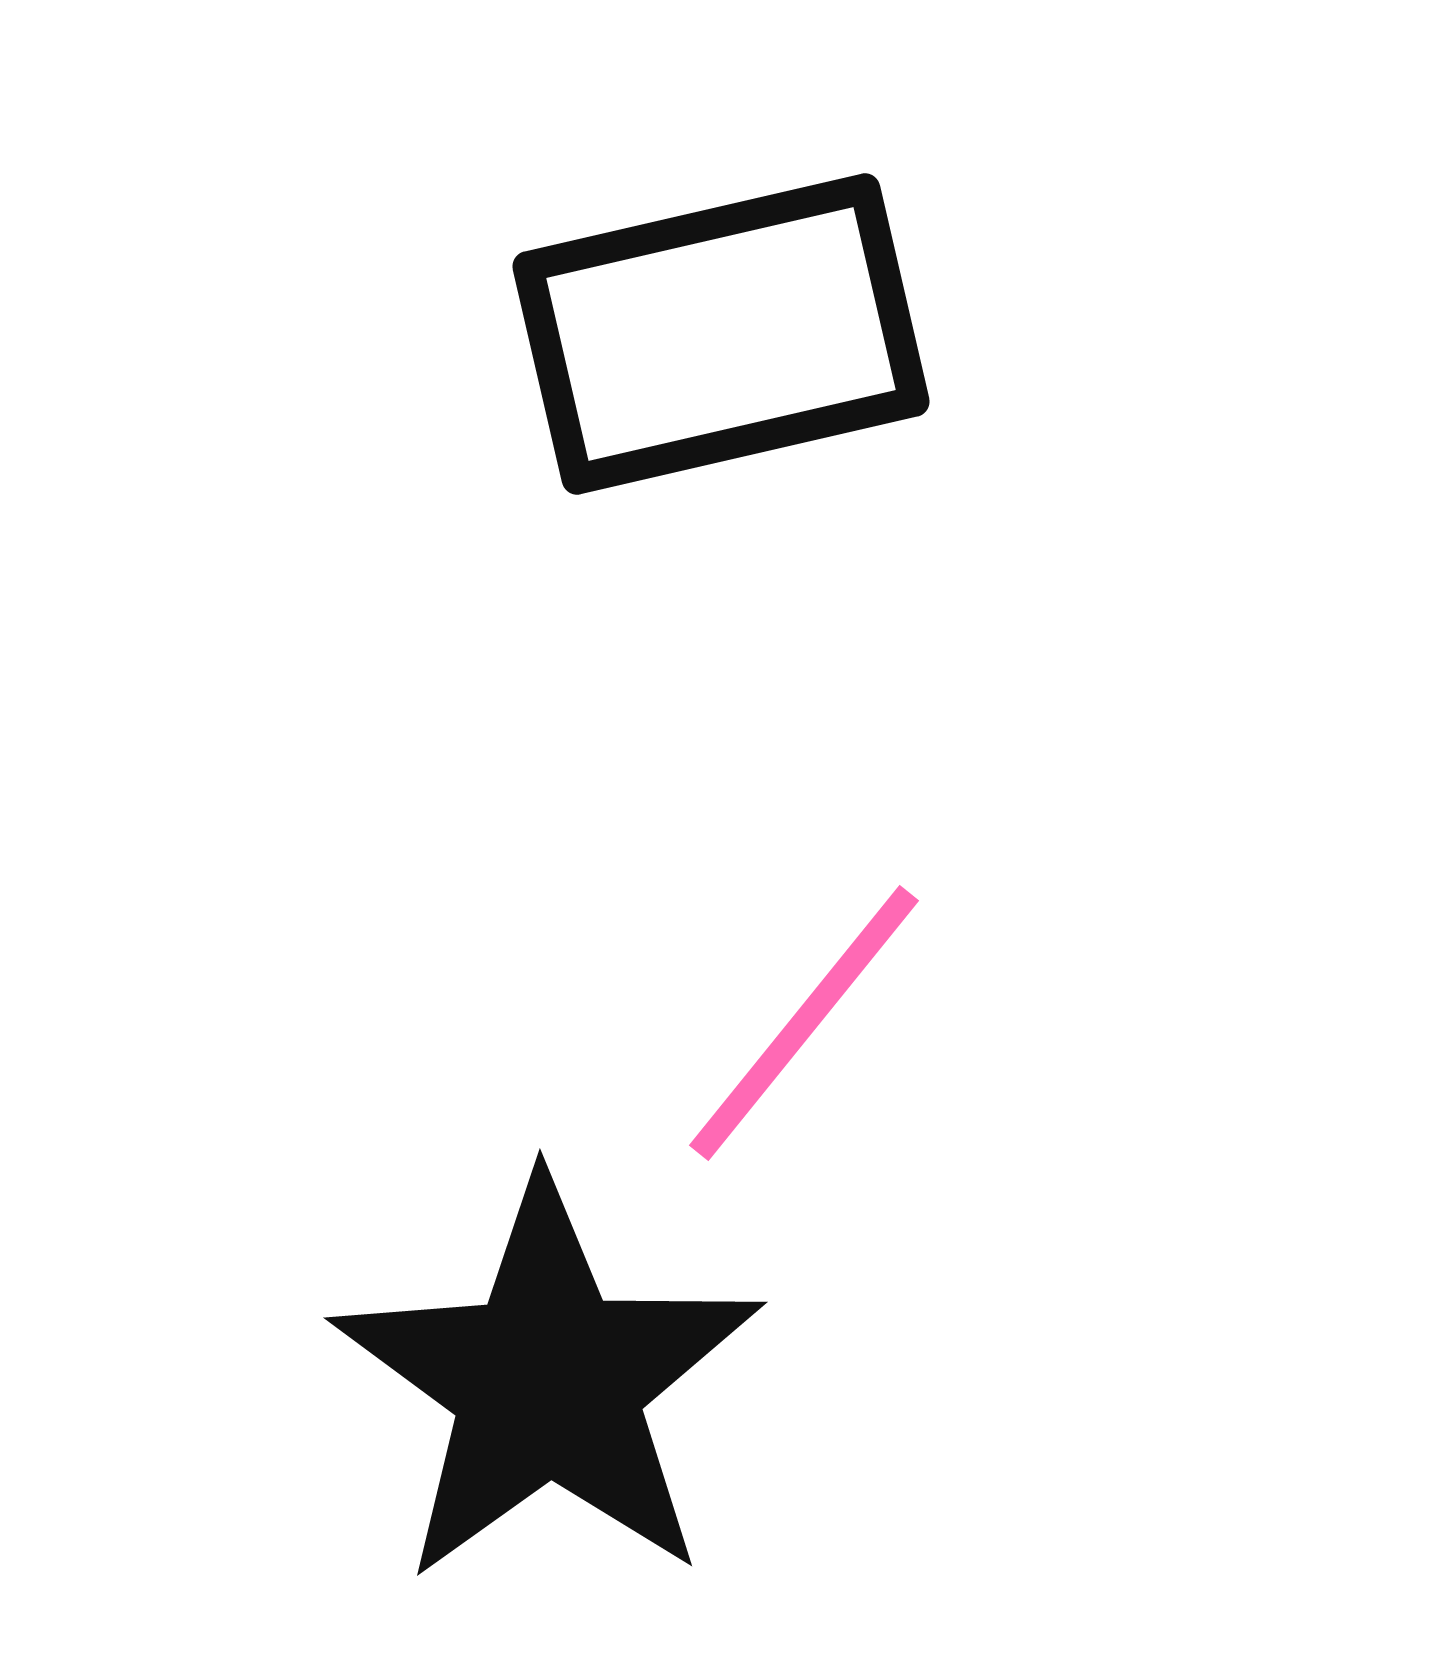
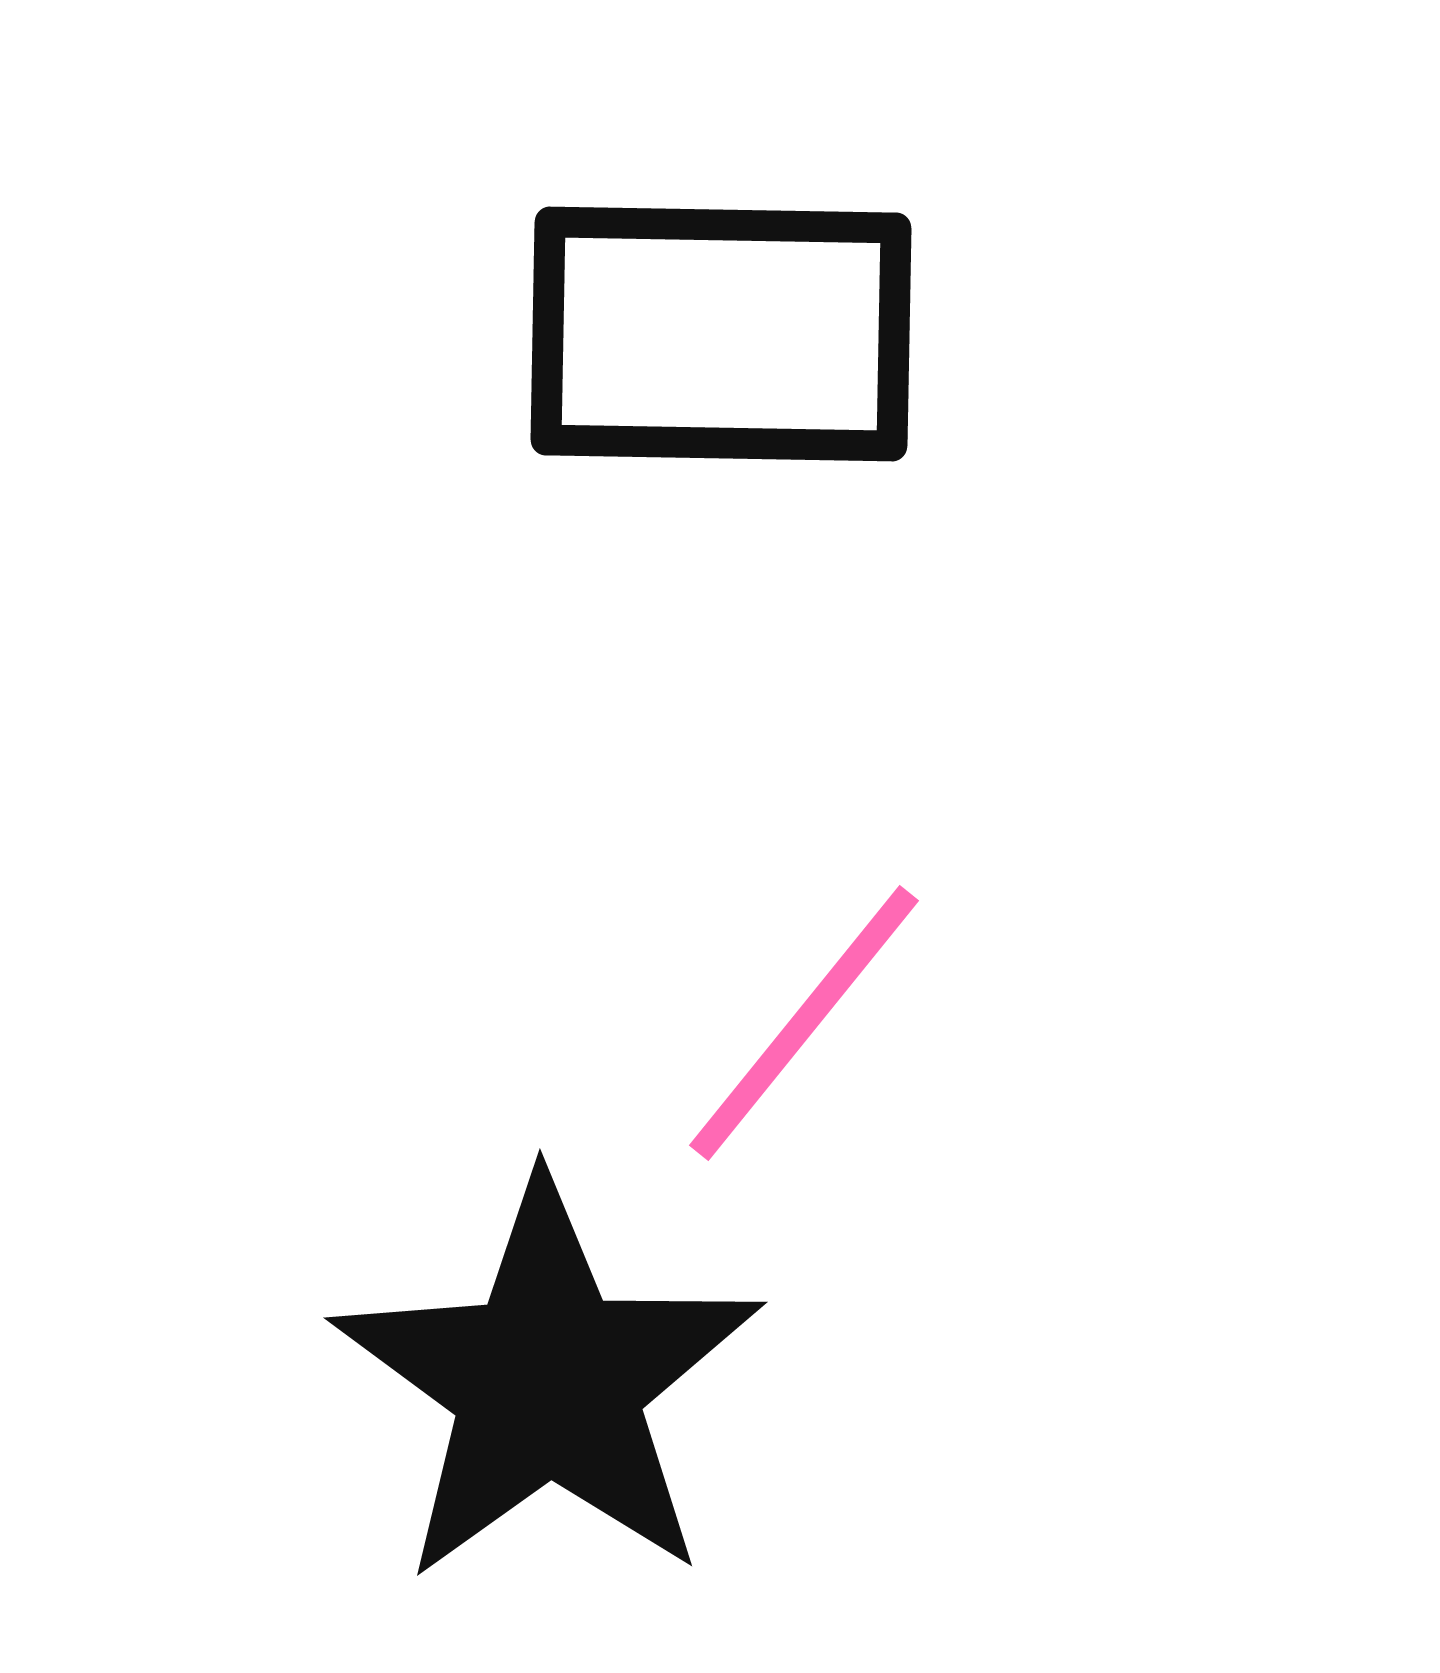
black rectangle: rotated 14 degrees clockwise
